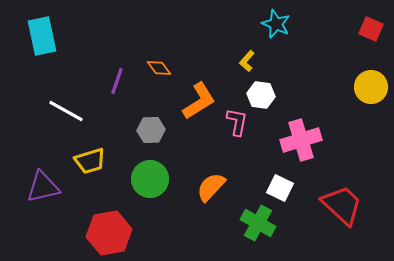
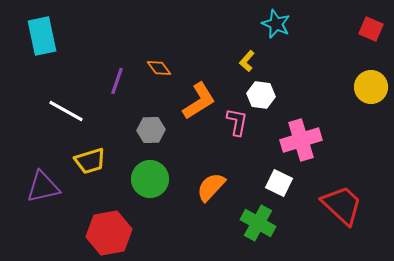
white square: moved 1 px left, 5 px up
